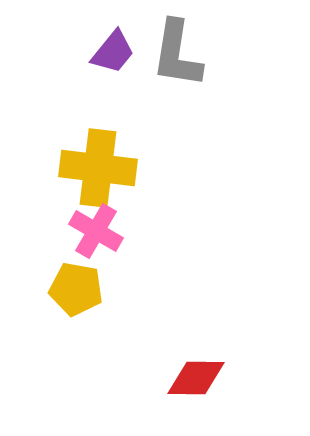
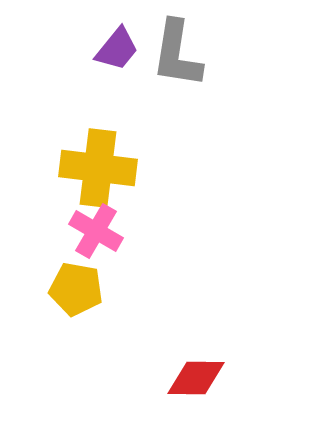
purple trapezoid: moved 4 px right, 3 px up
